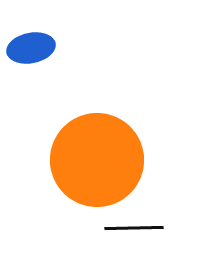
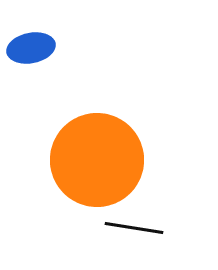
black line: rotated 10 degrees clockwise
